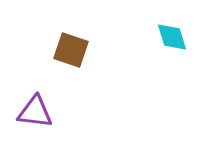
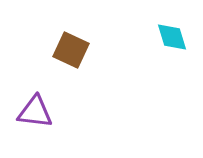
brown square: rotated 6 degrees clockwise
